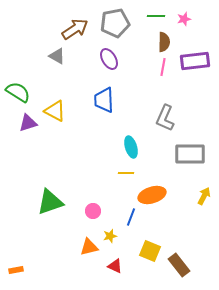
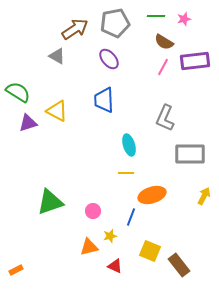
brown semicircle: rotated 120 degrees clockwise
purple ellipse: rotated 10 degrees counterclockwise
pink line: rotated 18 degrees clockwise
yellow triangle: moved 2 px right
cyan ellipse: moved 2 px left, 2 px up
orange rectangle: rotated 16 degrees counterclockwise
